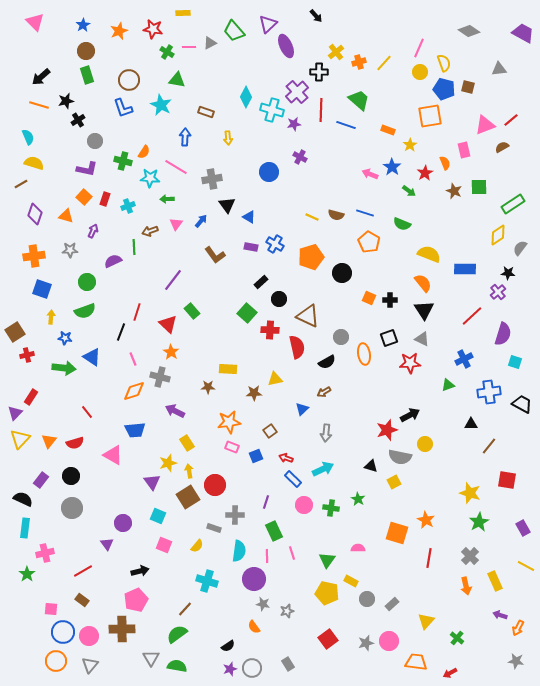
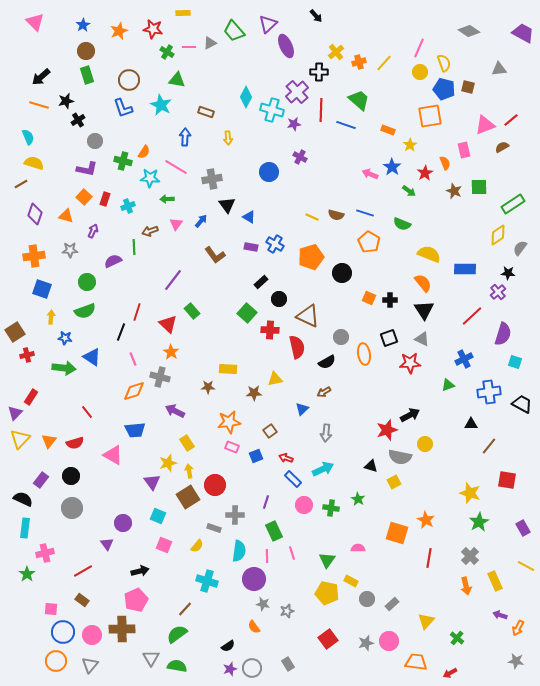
pink circle at (89, 636): moved 3 px right, 1 px up
